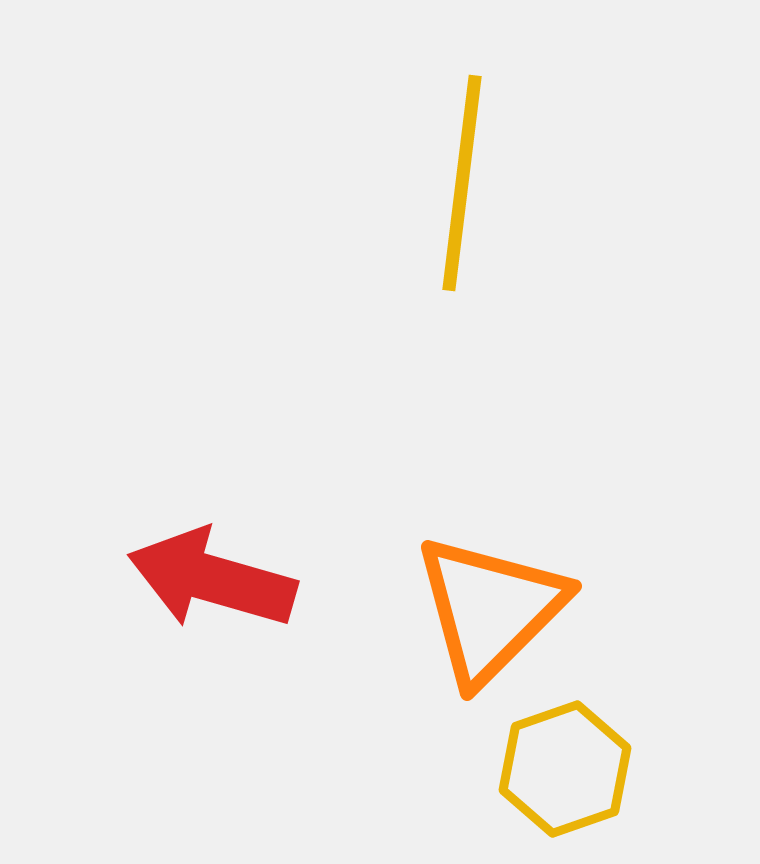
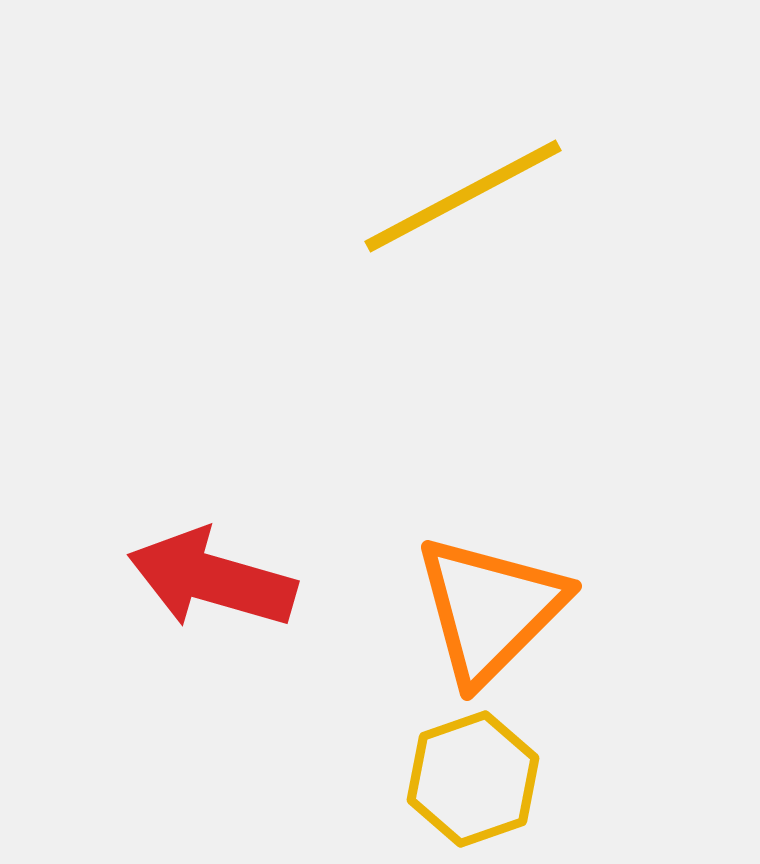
yellow line: moved 1 px right, 13 px down; rotated 55 degrees clockwise
yellow hexagon: moved 92 px left, 10 px down
